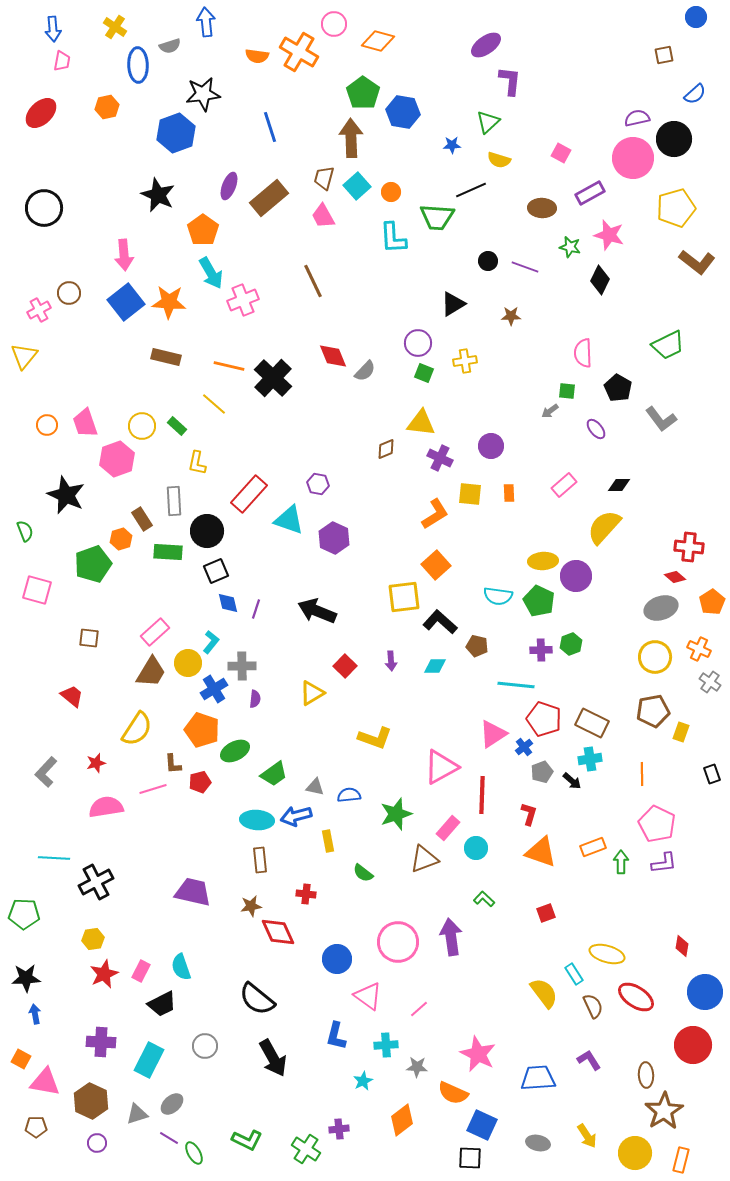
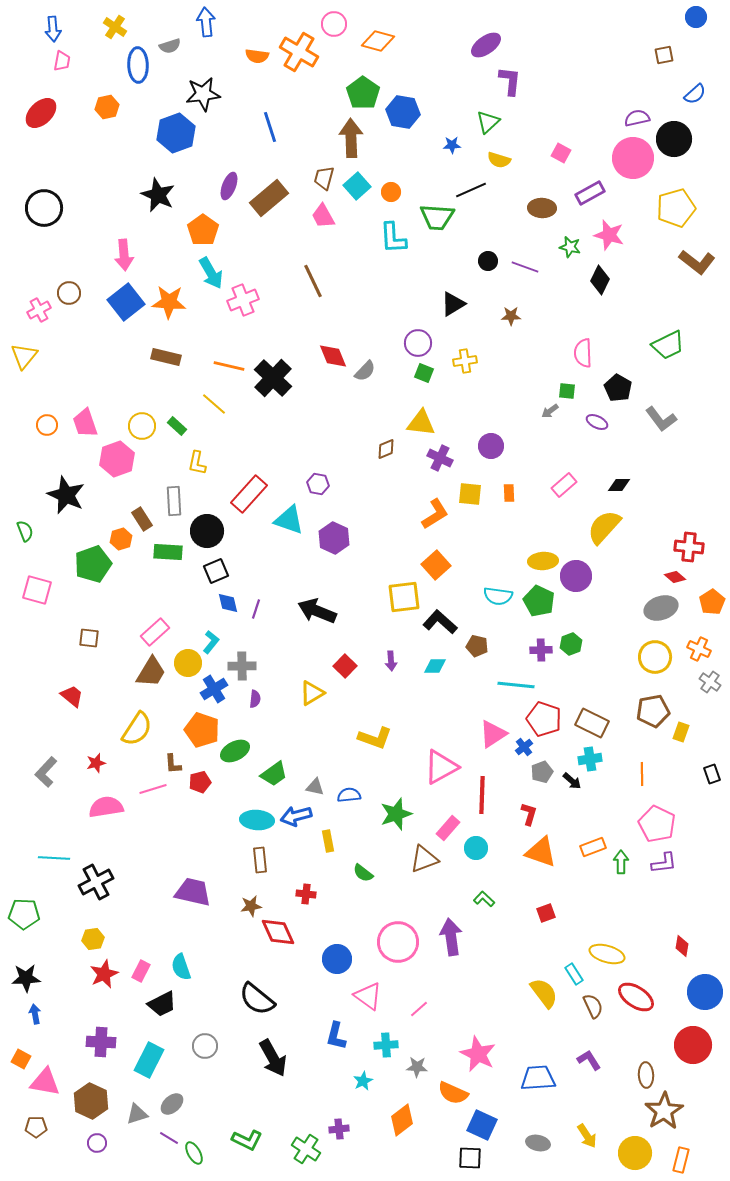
purple ellipse at (596, 429): moved 1 px right, 7 px up; rotated 25 degrees counterclockwise
